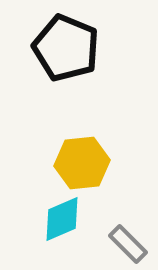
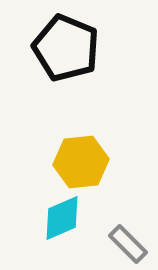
yellow hexagon: moved 1 px left, 1 px up
cyan diamond: moved 1 px up
